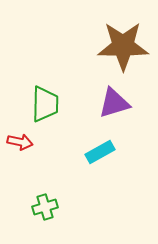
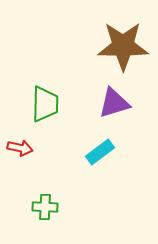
red arrow: moved 6 px down
cyan rectangle: rotated 8 degrees counterclockwise
green cross: rotated 20 degrees clockwise
